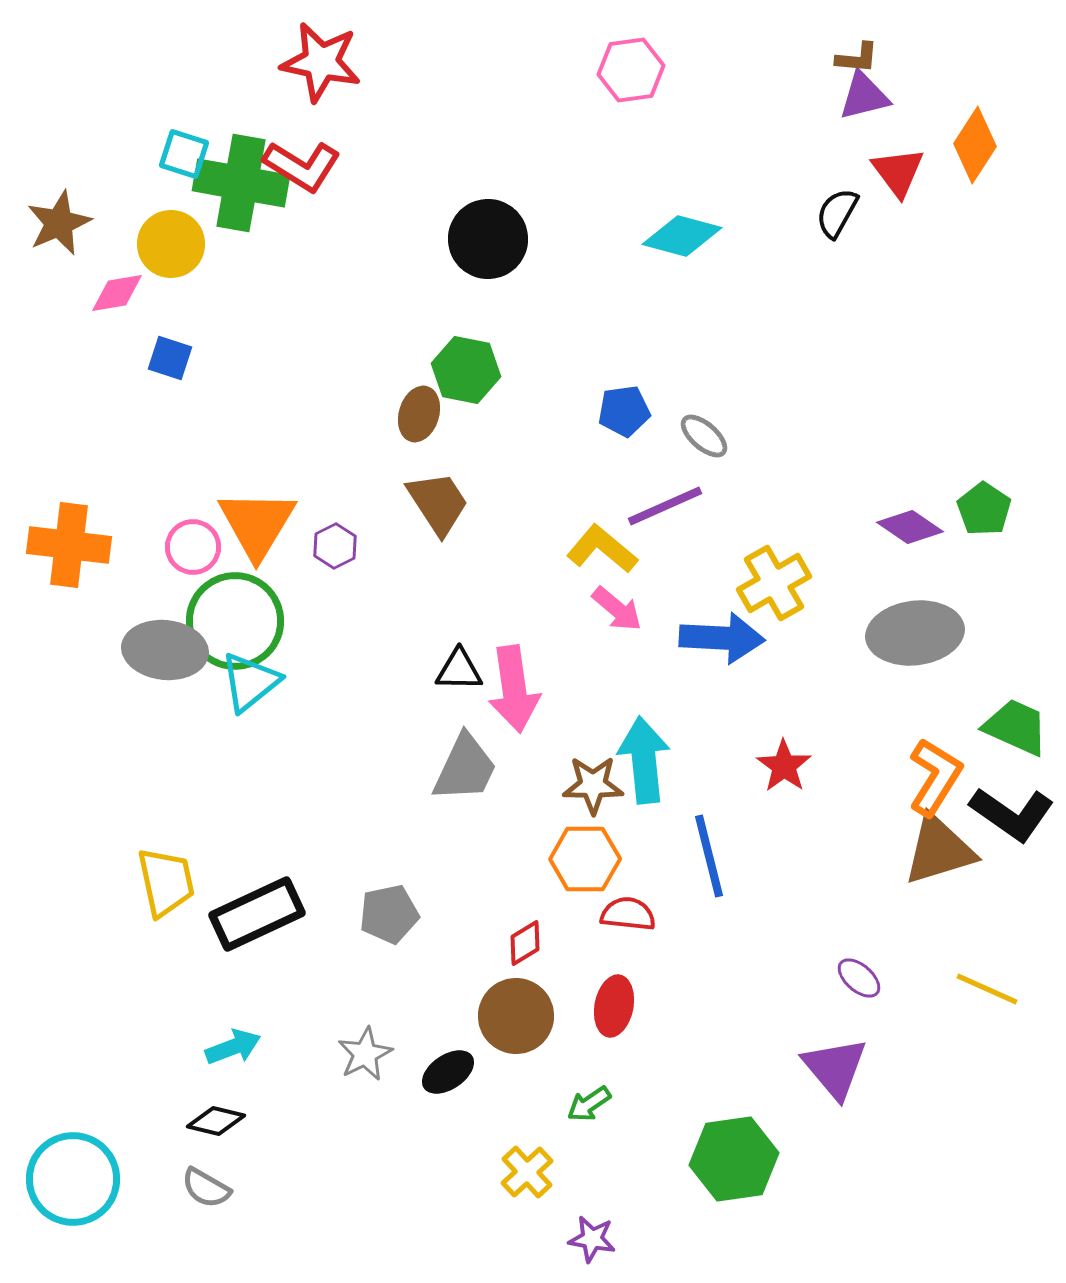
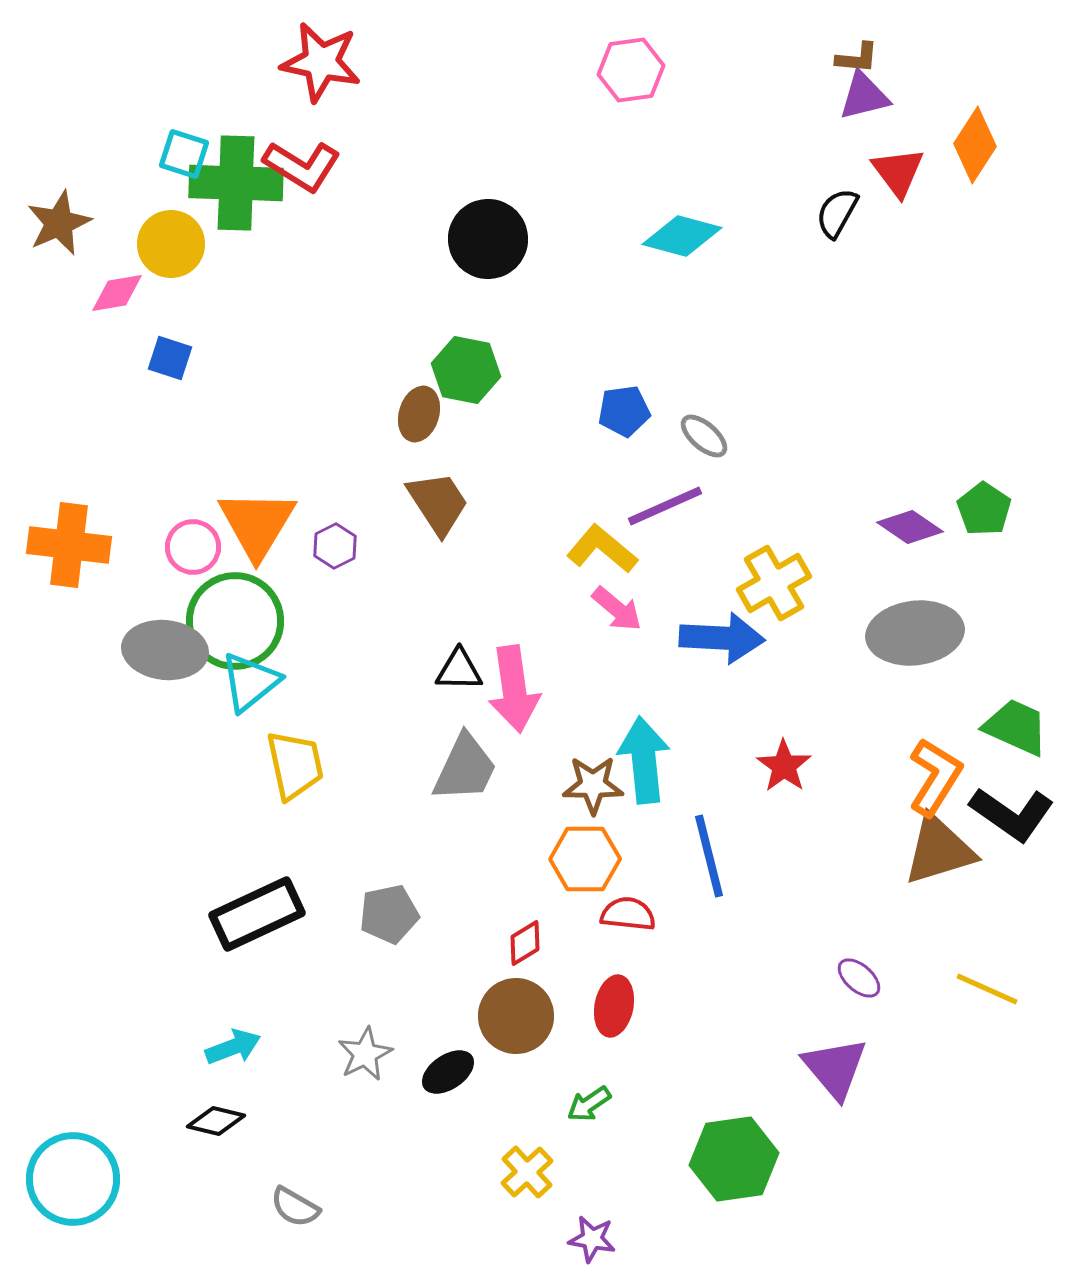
green cross at (241, 183): moved 5 px left; rotated 8 degrees counterclockwise
yellow trapezoid at (166, 882): moved 129 px right, 117 px up
gray semicircle at (206, 1188): moved 89 px right, 19 px down
